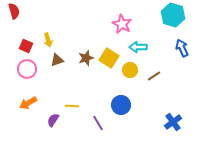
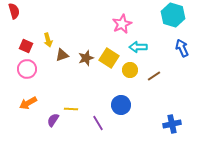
pink star: rotated 18 degrees clockwise
brown triangle: moved 5 px right, 5 px up
yellow line: moved 1 px left, 3 px down
blue cross: moved 1 px left, 2 px down; rotated 24 degrees clockwise
